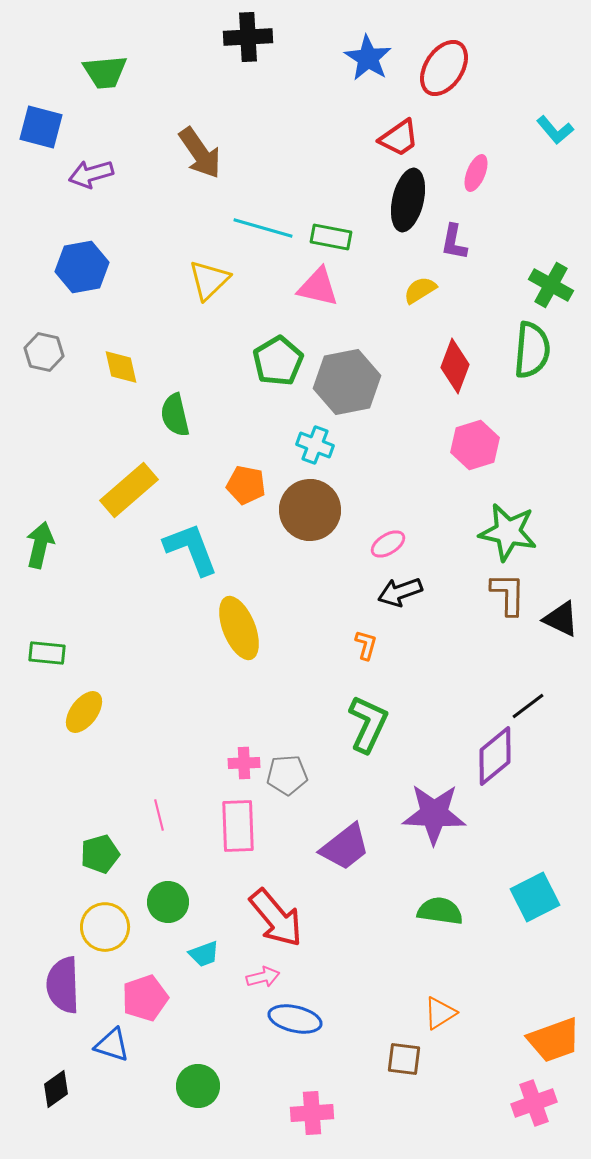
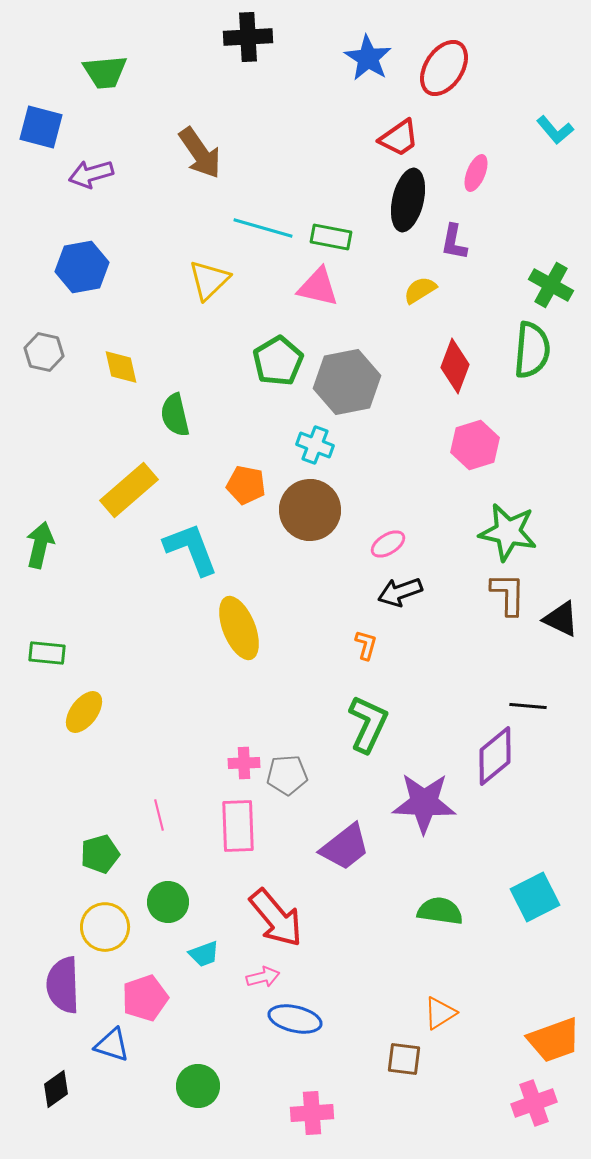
black line at (528, 706): rotated 42 degrees clockwise
purple star at (434, 814): moved 10 px left, 11 px up
